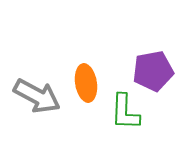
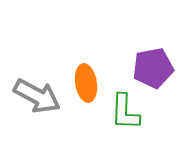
purple pentagon: moved 3 px up
